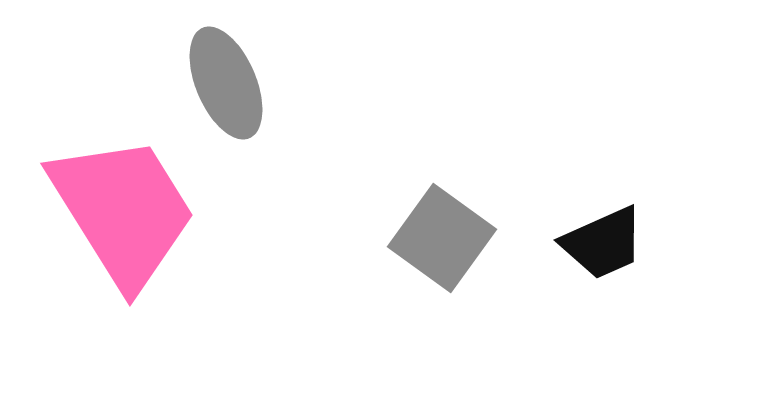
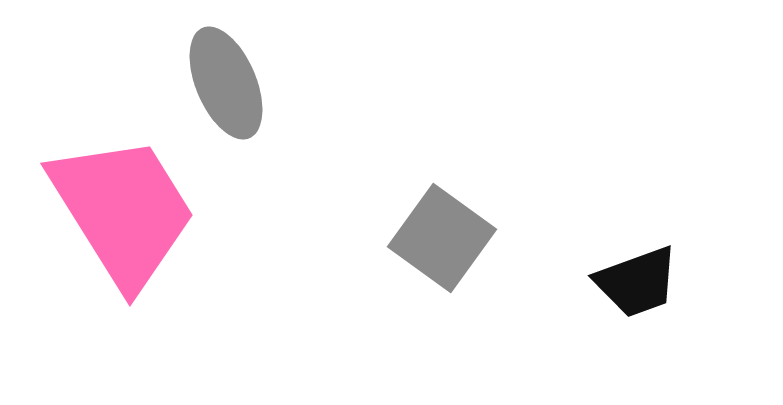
black trapezoid: moved 34 px right, 39 px down; rotated 4 degrees clockwise
